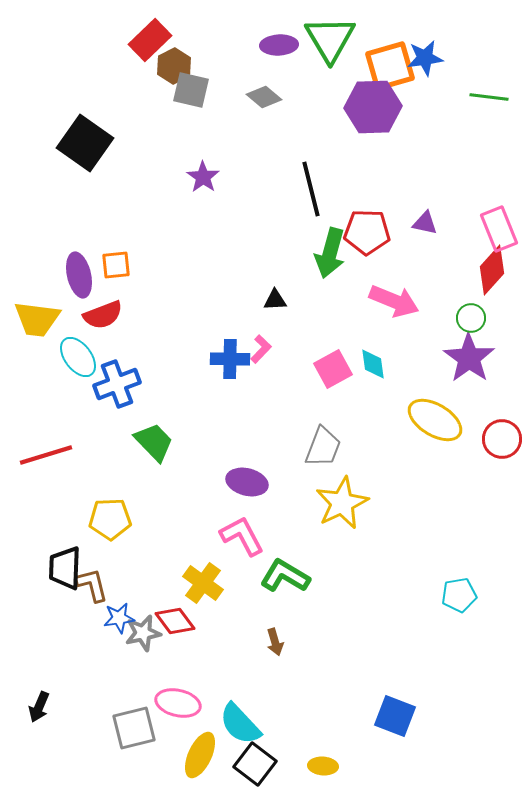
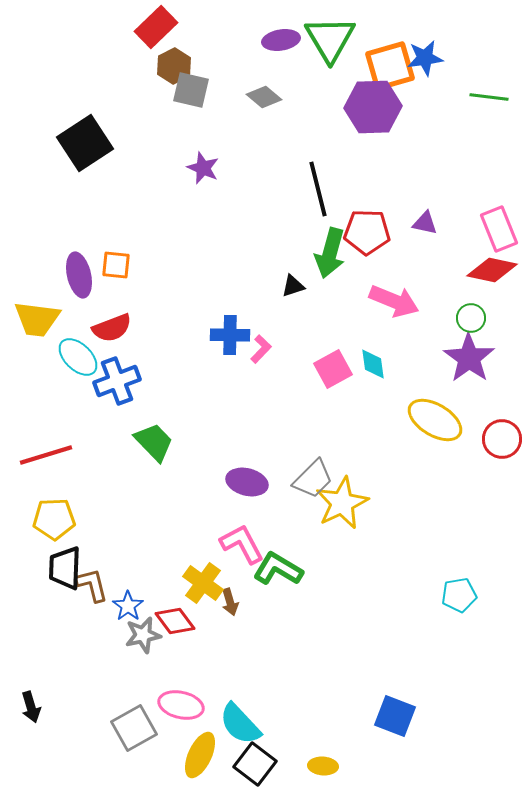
red rectangle at (150, 40): moved 6 px right, 13 px up
purple ellipse at (279, 45): moved 2 px right, 5 px up; rotated 6 degrees counterclockwise
black square at (85, 143): rotated 22 degrees clockwise
purple star at (203, 177): moved 9 px up; rotated 12 degrees counterclockwise
black line at (311, 189): moved 7 px right
orange square at (116, 265): rotated 12 degrees clockwise
red diamond at (492, 270): rotated 60 degrees clockwise
black triangle at (275, 300): moved 18 px right, 14 px up; rotated 15 degrees counterclockwise
red semicircle at (103, 315): moved 9 px right, 13 px down
cyan ellipse at (78, 357): rotated 9 degrees counterclockwise
blue cross at (230, 359): moved 24 px up
blue cross at (117, 384): moved 3 px up
gray trapezoid at (323, 447): moved 10 px left, 32 px down; rotated 24 degrees clockwise
yellow pentagon at (110, 519): moved 56 px left
pink L-shape at (242, 536): moved 8 px down
green L-shape at (285, 576): moved 7 px left, 7 px up
blue star at (119, 618): moved 9 px right, 12 px up; rotated 28 degrees counterclockwise
gray star at (143, 633): moved 2 px down
brown arrow at (275, 642): moved 45 px left, 40 px up
pink ellipse at (178, 703): moved 3 px right, 2 px down
black arrow at (39, 707): moved 8 px left; rotated 40 degrees counterclockwise
gray square at (134, 728): rotated 15 degrees counterclockwise
